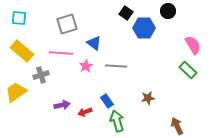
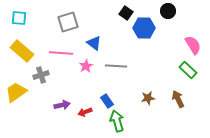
gray square: moved 1 px right, 2 px up
brown arrow: moved 1 px right, 27 px up
